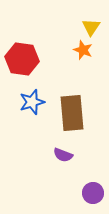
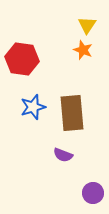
yellow triangle: moved 4 px left, 2 px up
blue star: moved 1 px right, 5 px down
